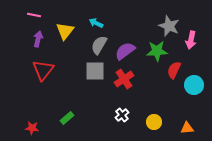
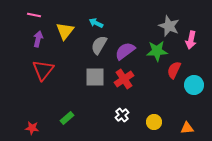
gray square: moved 6 px down
